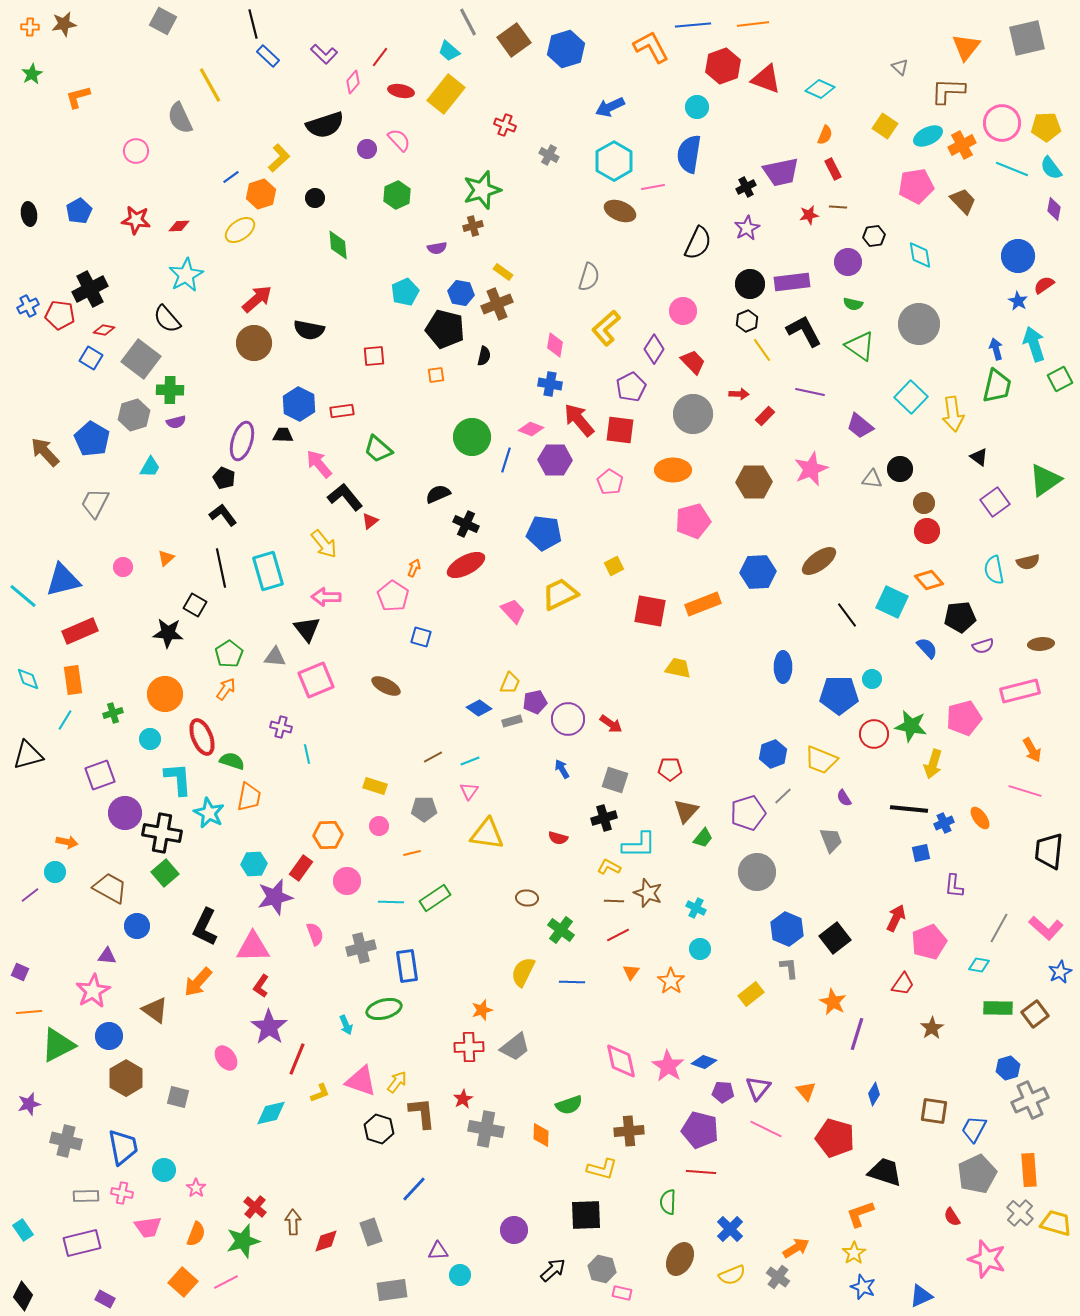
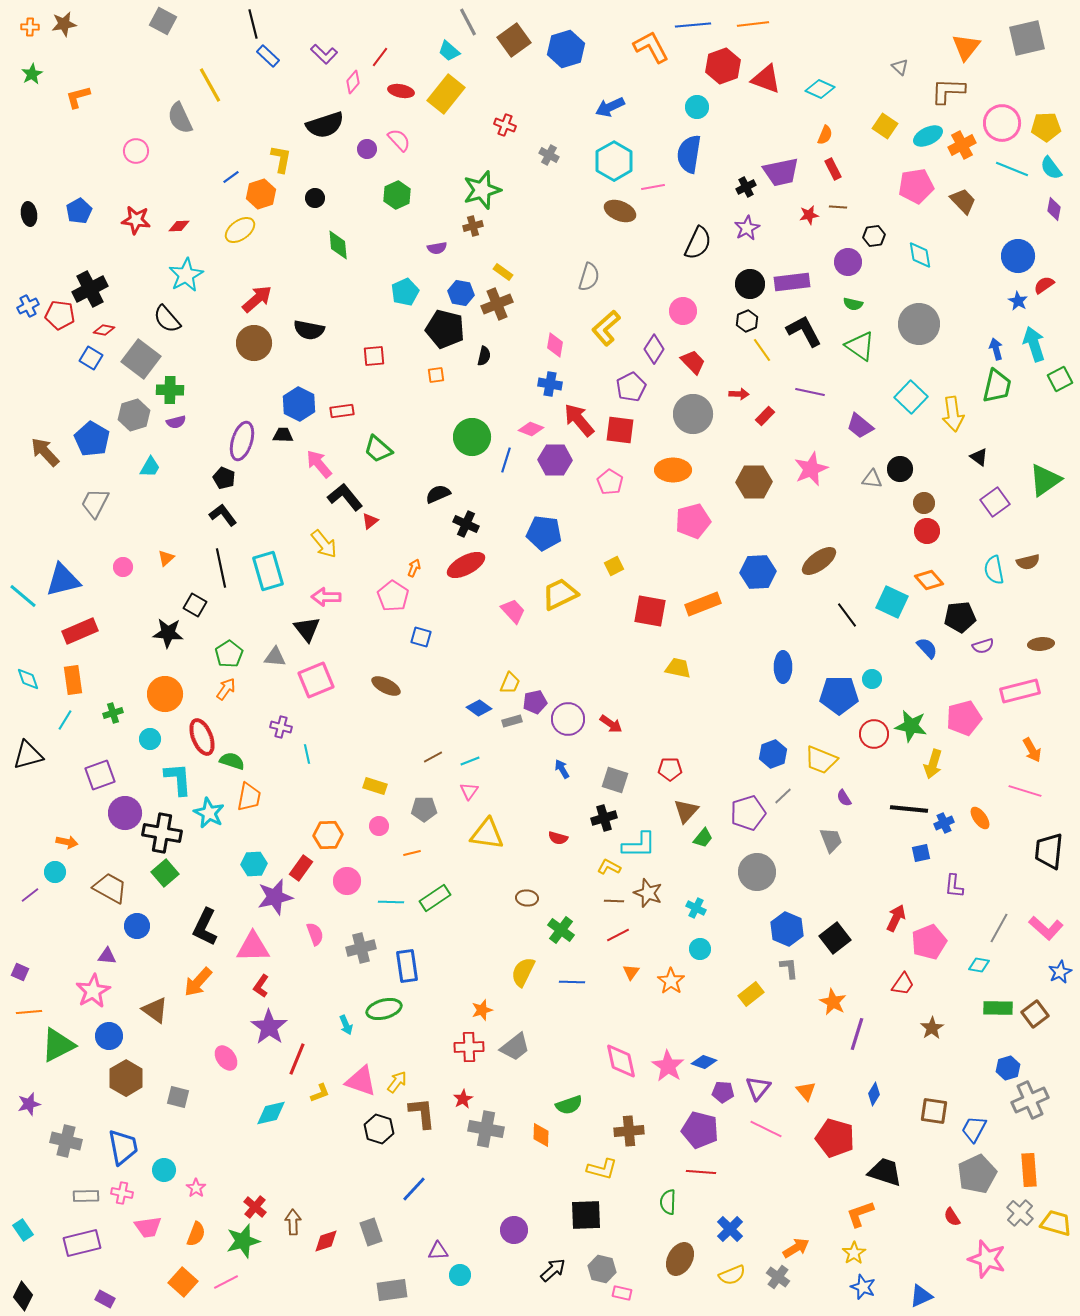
yellow L-shape at (279, 158): moved 2 px right, 1 px down; rotated 36 degrees counterclockwise
